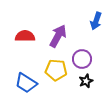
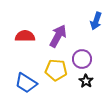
black star: rotated 16 degrees counterclockwise
